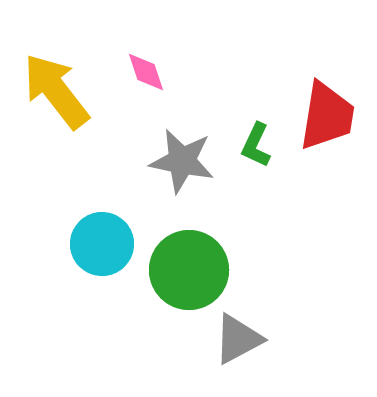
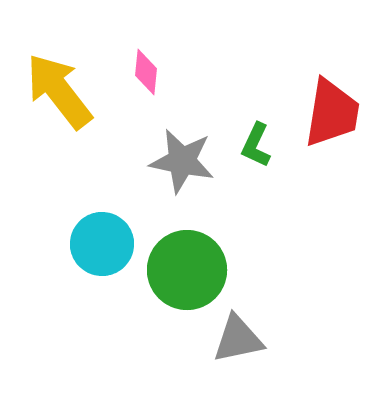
pink diamond: rotated 24 degrees clockwise
yellow arrow: moved 3 px right
red trapezoid: moved 5 px right, 3 px up
green circle: moved 2 px left
gray triangle: rotated 16 degrees clockwise
